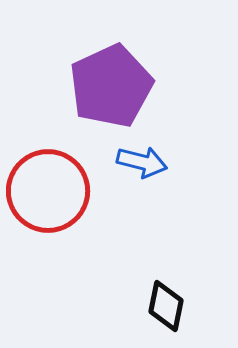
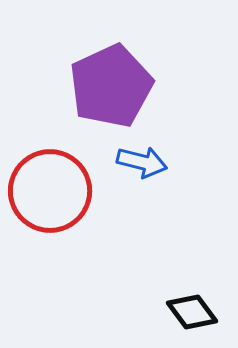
red circle: moved 2 px right
black diamond: moved 26 px right, 6 px down; rotated 48 degrees counterclockwise
